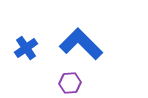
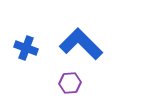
blue cross: rotated 35 degrees counterclockwise
